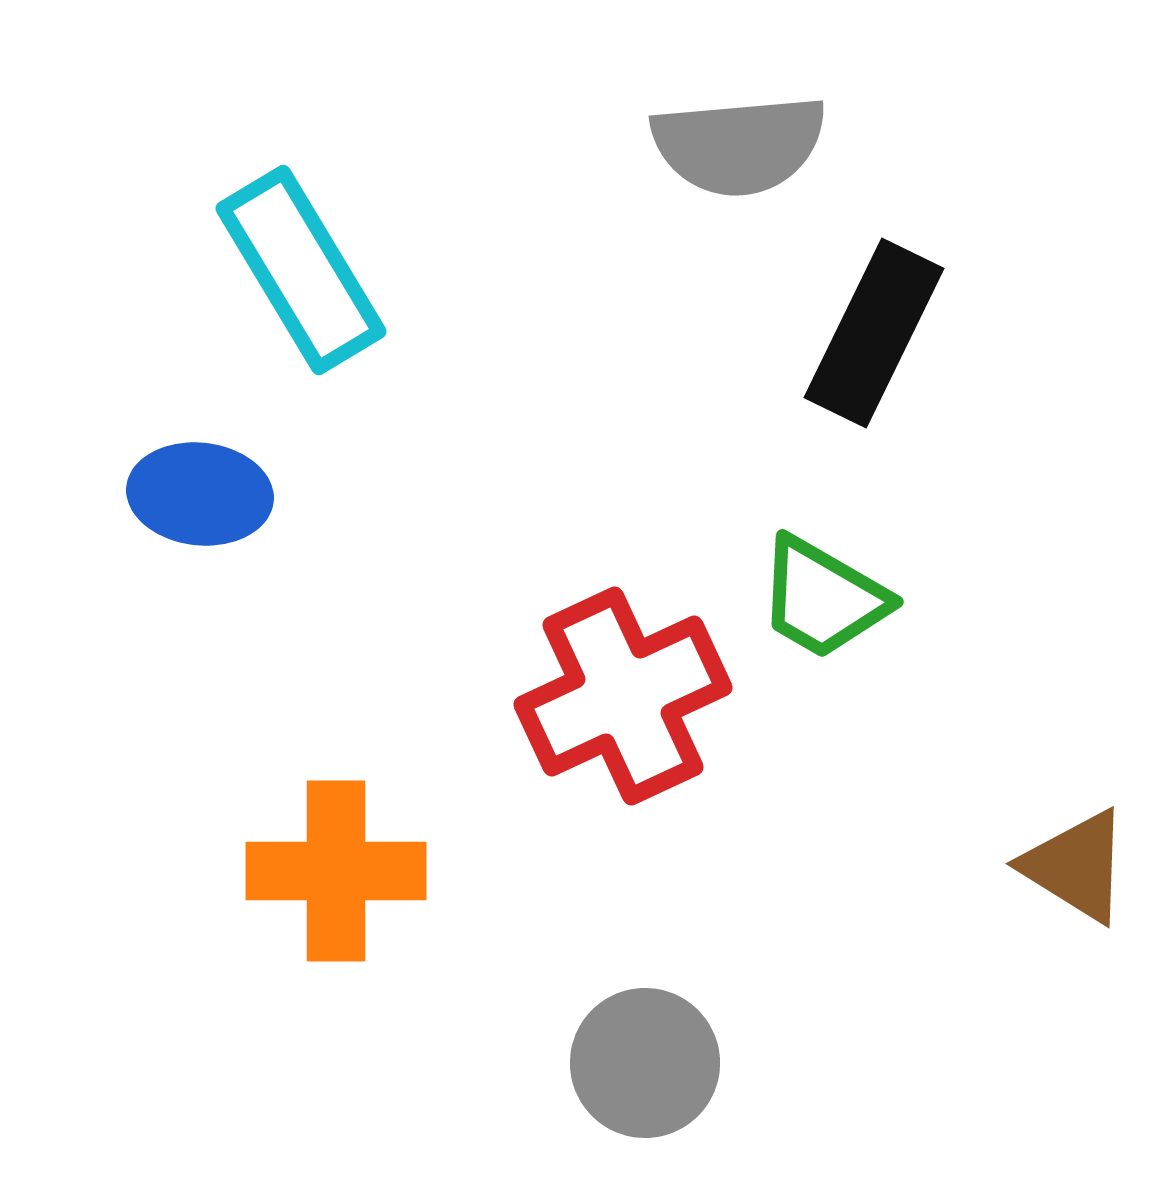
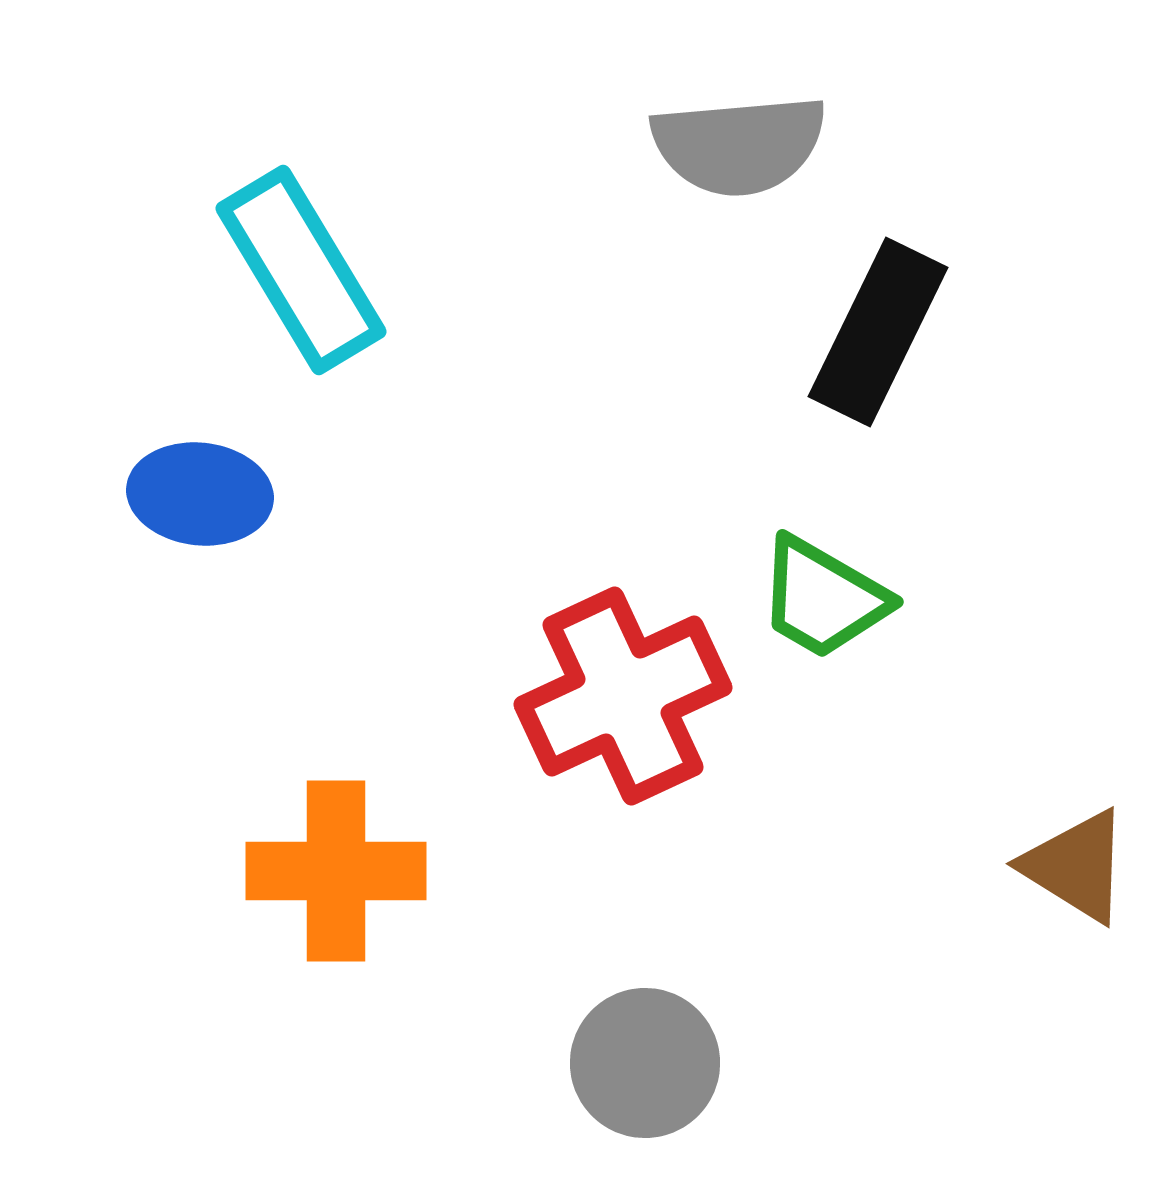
black rectangle: moved 4 px right, 1 px up
